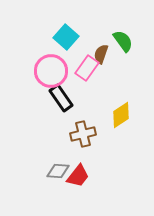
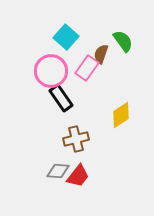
brown cross: moved 7 px left, 5 px down
